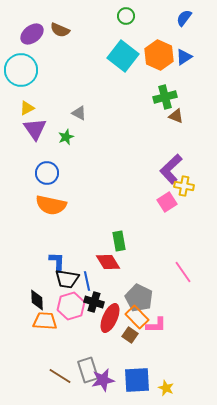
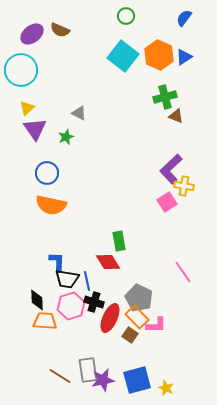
yellow triangle: rotated 14 degrees counterclockwise
gray rectangle: rotated 10 degrees clockwise
blue square: rotated 12 degrees counterclockwise
